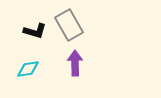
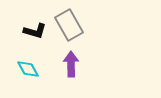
purple arrow: moved 4 px left, 1 px down
cyan diamond: rotated 70 degrees clockwise
